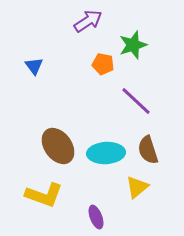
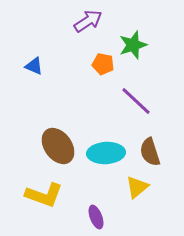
blue triangle: rotated 30 degrees counterclockwise
brown semicircle: moved 2 px right, 2 px down
